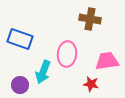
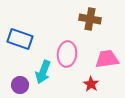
pink trapezoid: moved 2 px up
red star: rotated 21 degrees clockwise
